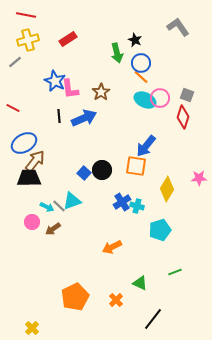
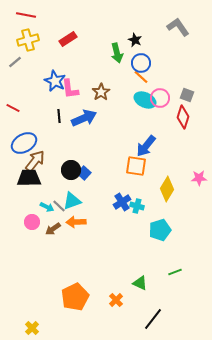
black circle at (102, 170): moved 31 px left
orange arrow at (112, 247): moved 36 px left, 25 px up; rotated 24 degrees clockwise
